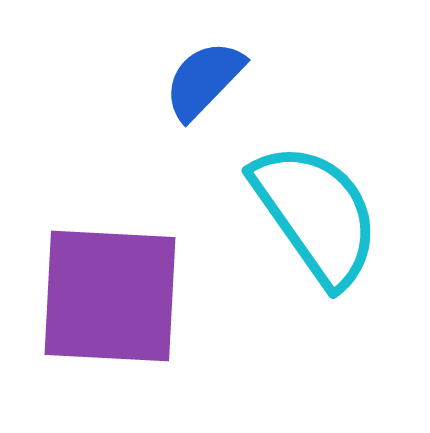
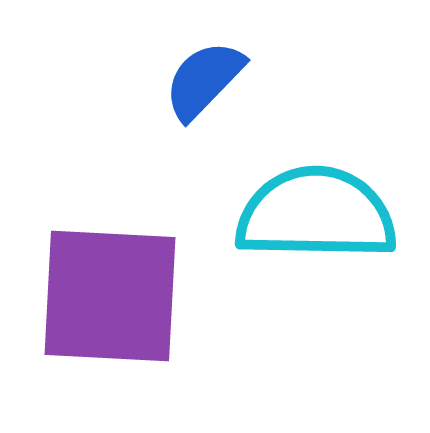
cyan semicircle: rotated 54 degrees counterclockwise
